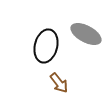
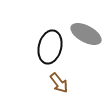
black ellipse: moved 4 px right, 1 px down
